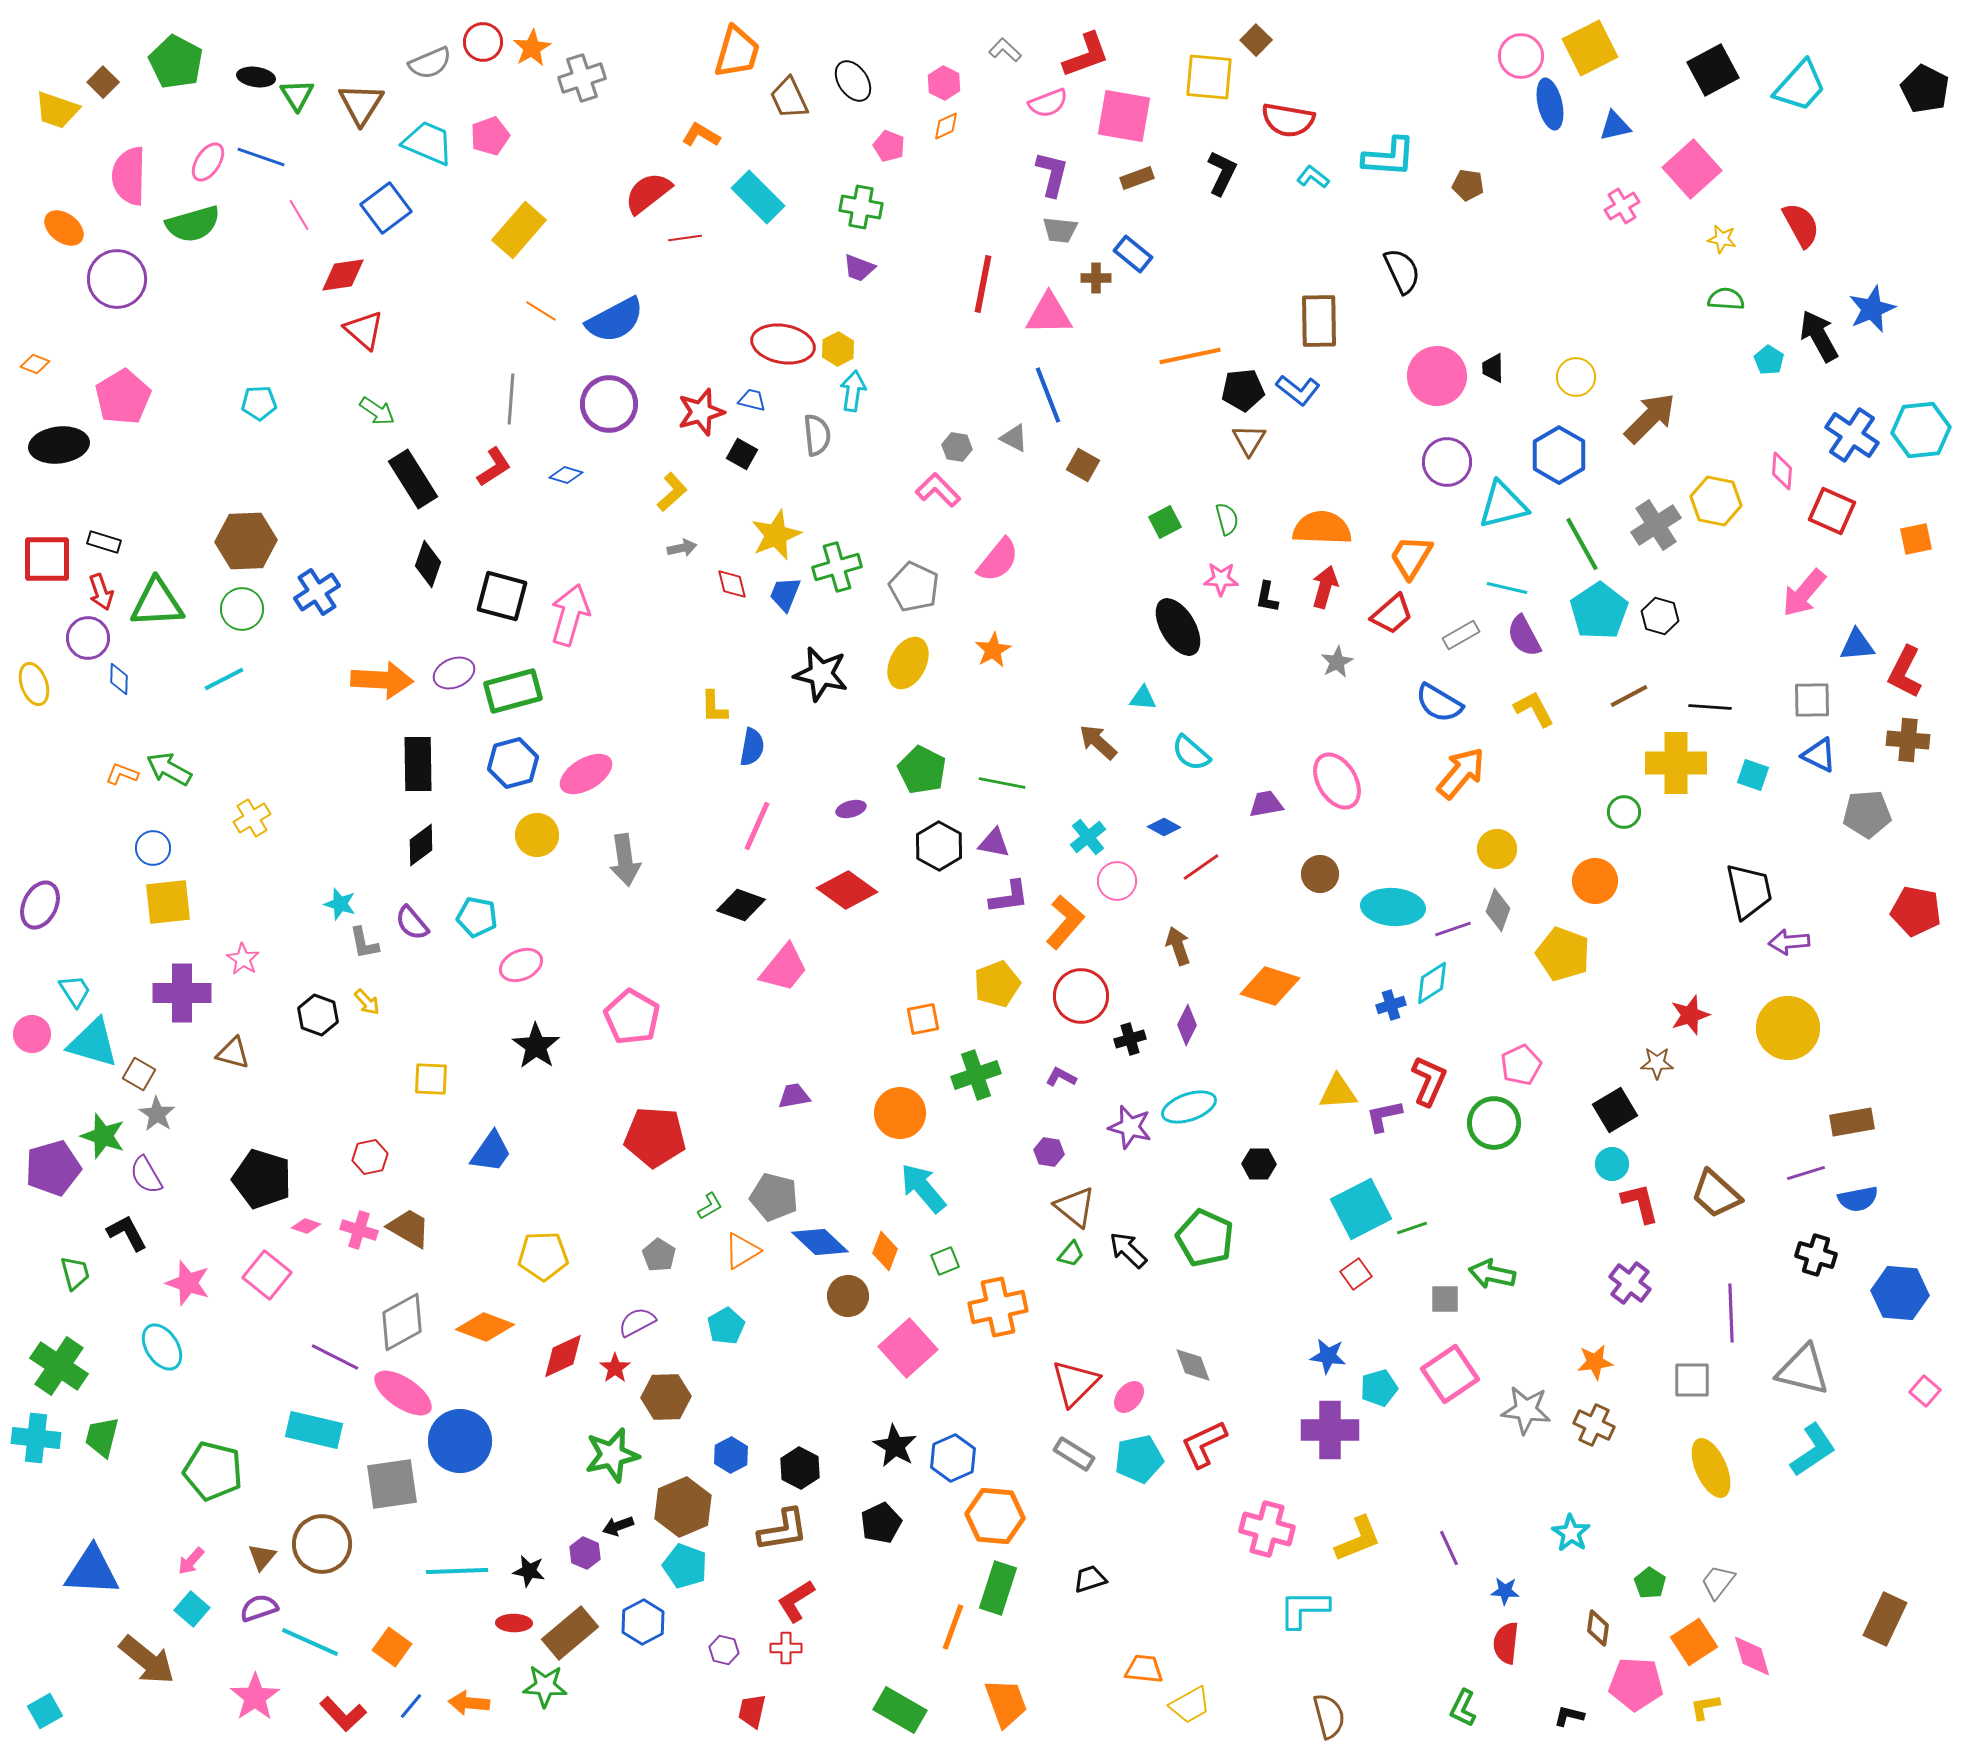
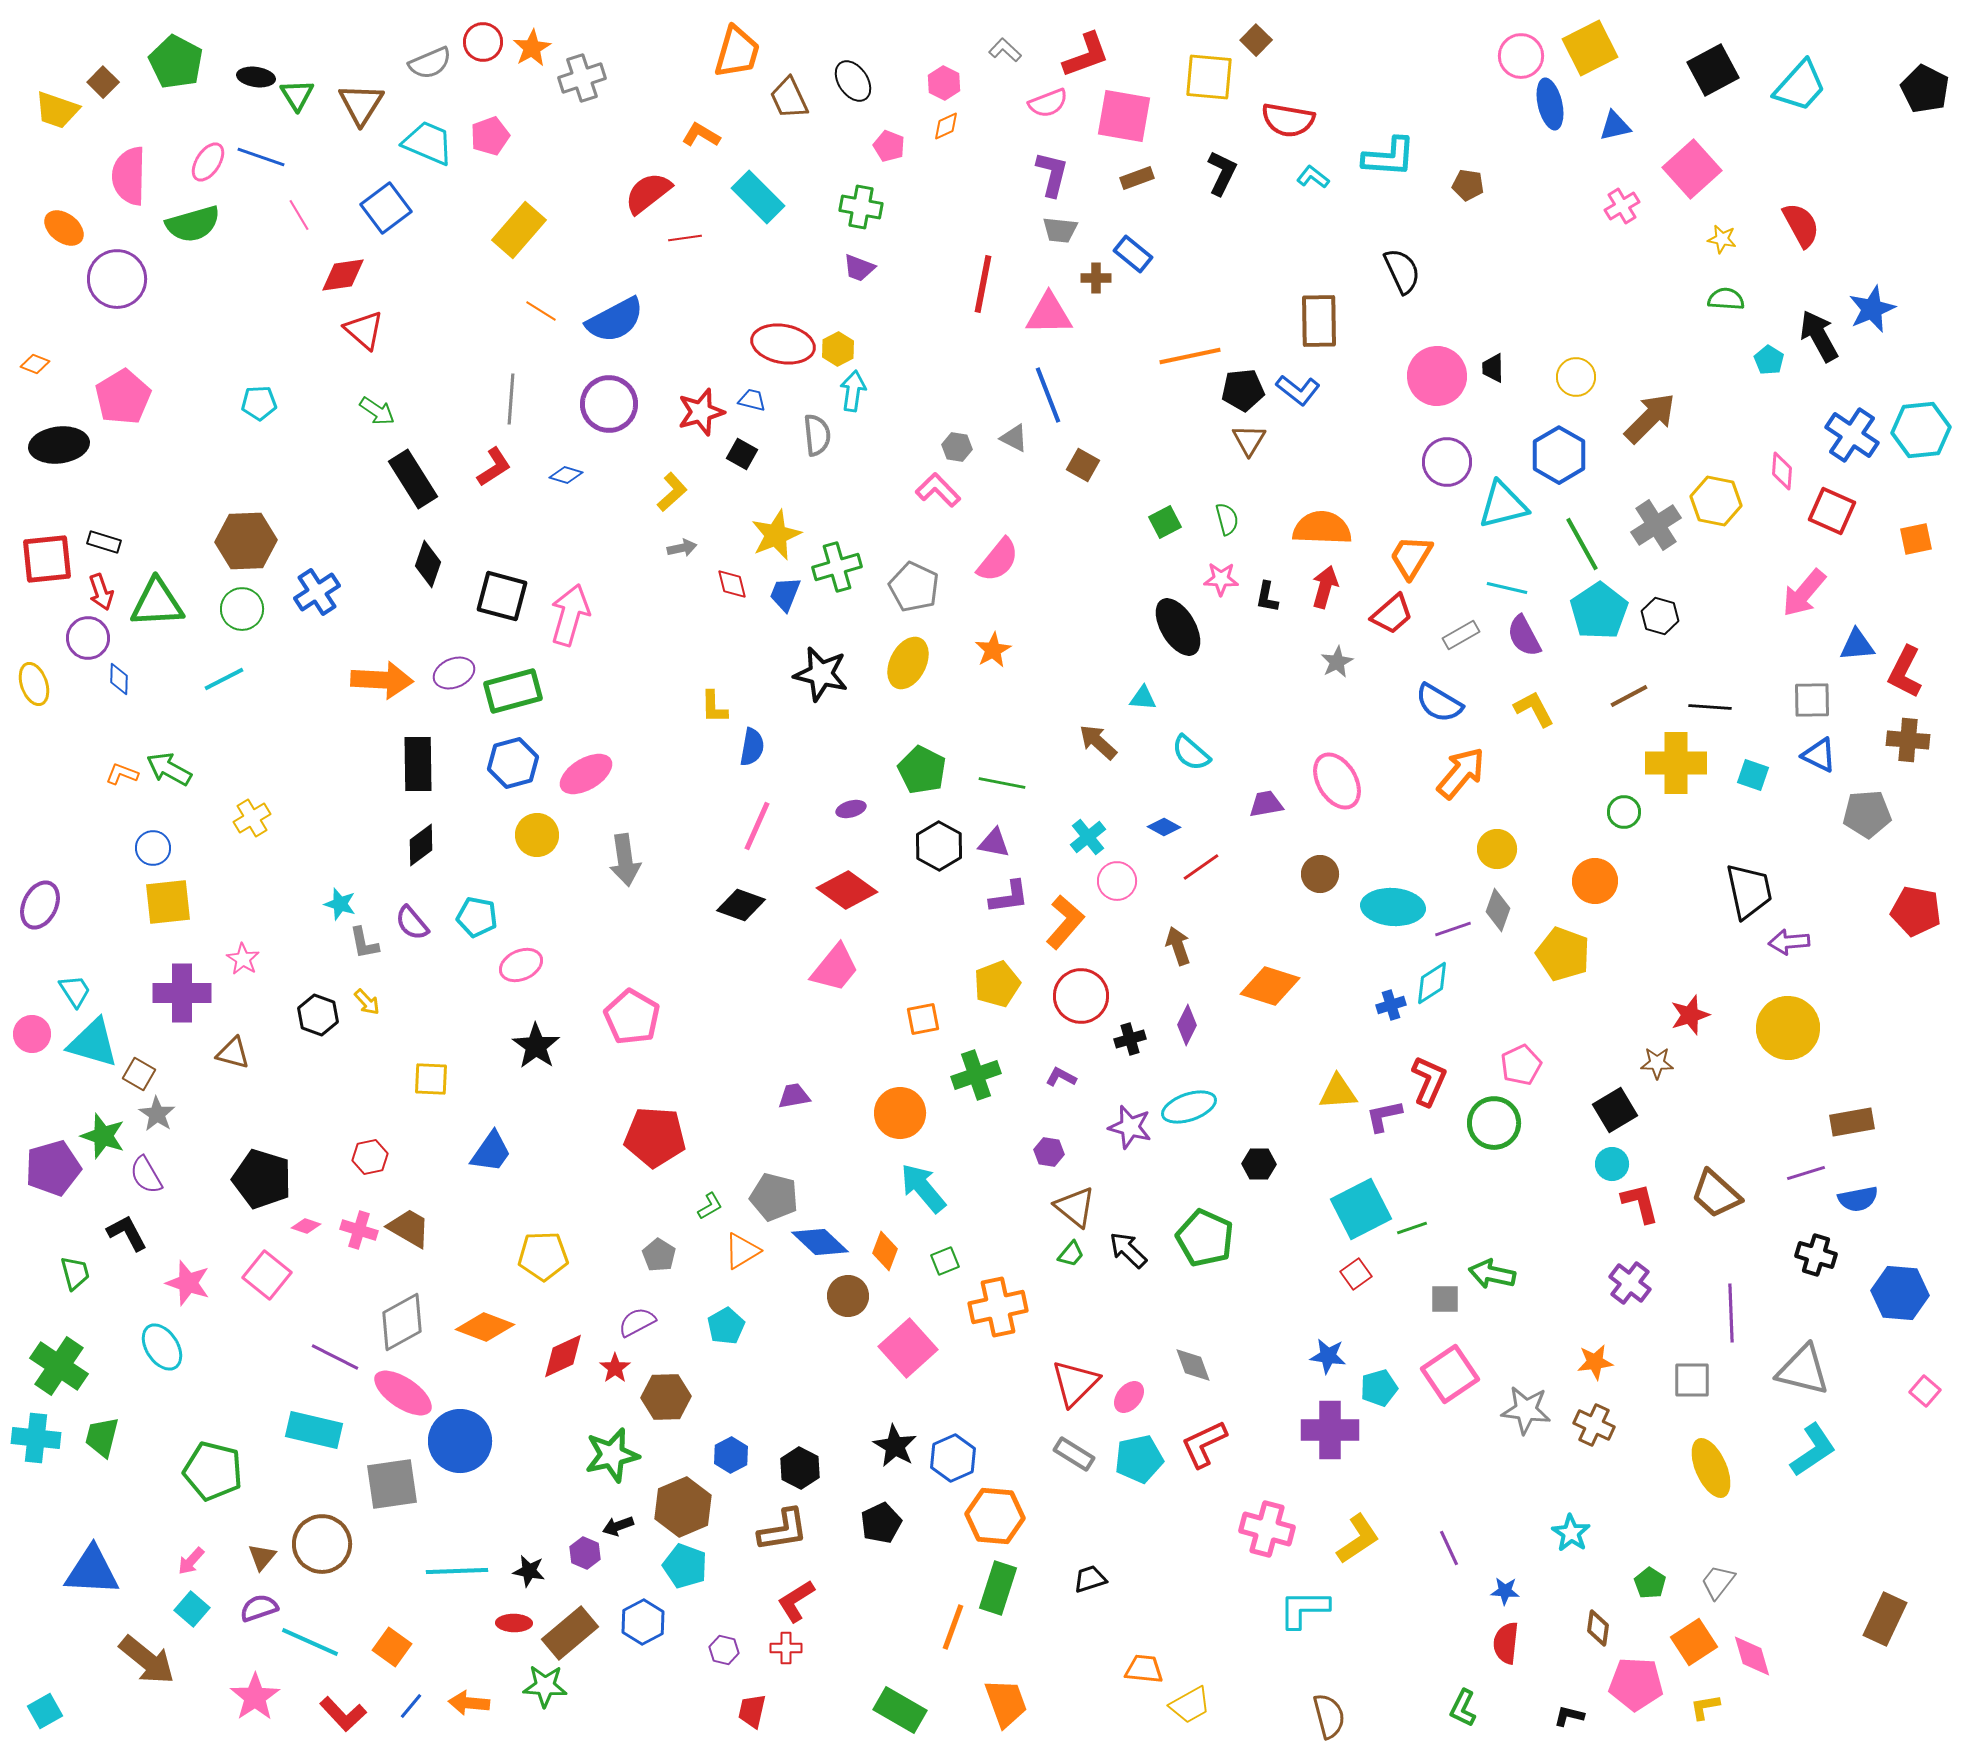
red square at (47, 559): rotated 6 degrees counterclockwise
pink trapezoid at (784, 968): moved 51 px right
yellow L-shape at (1358, 1539): rotated 12 degrees counterclockwise
